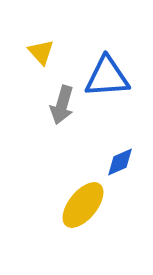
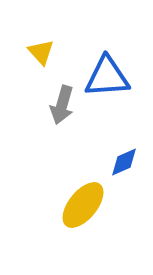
blue diamond: moved 4 px right
